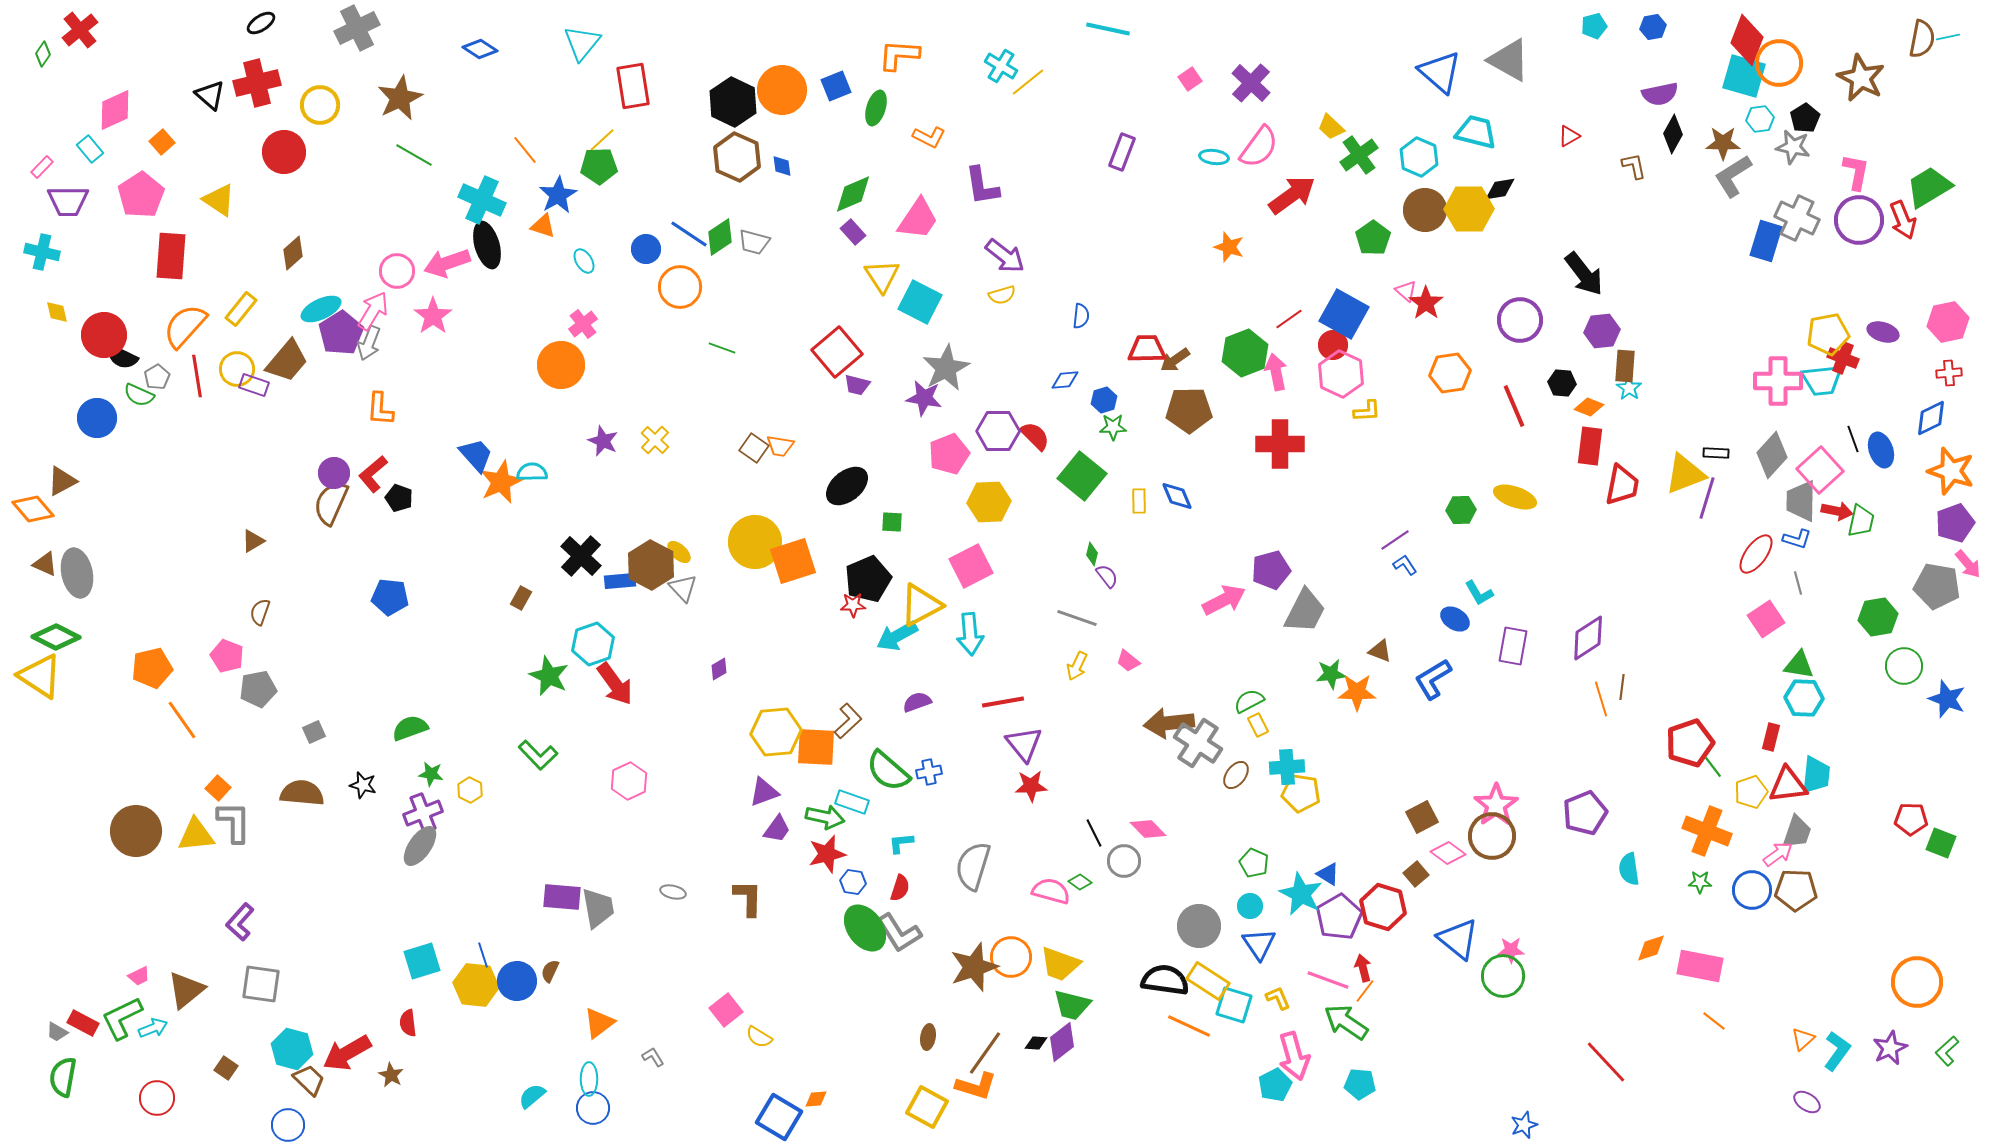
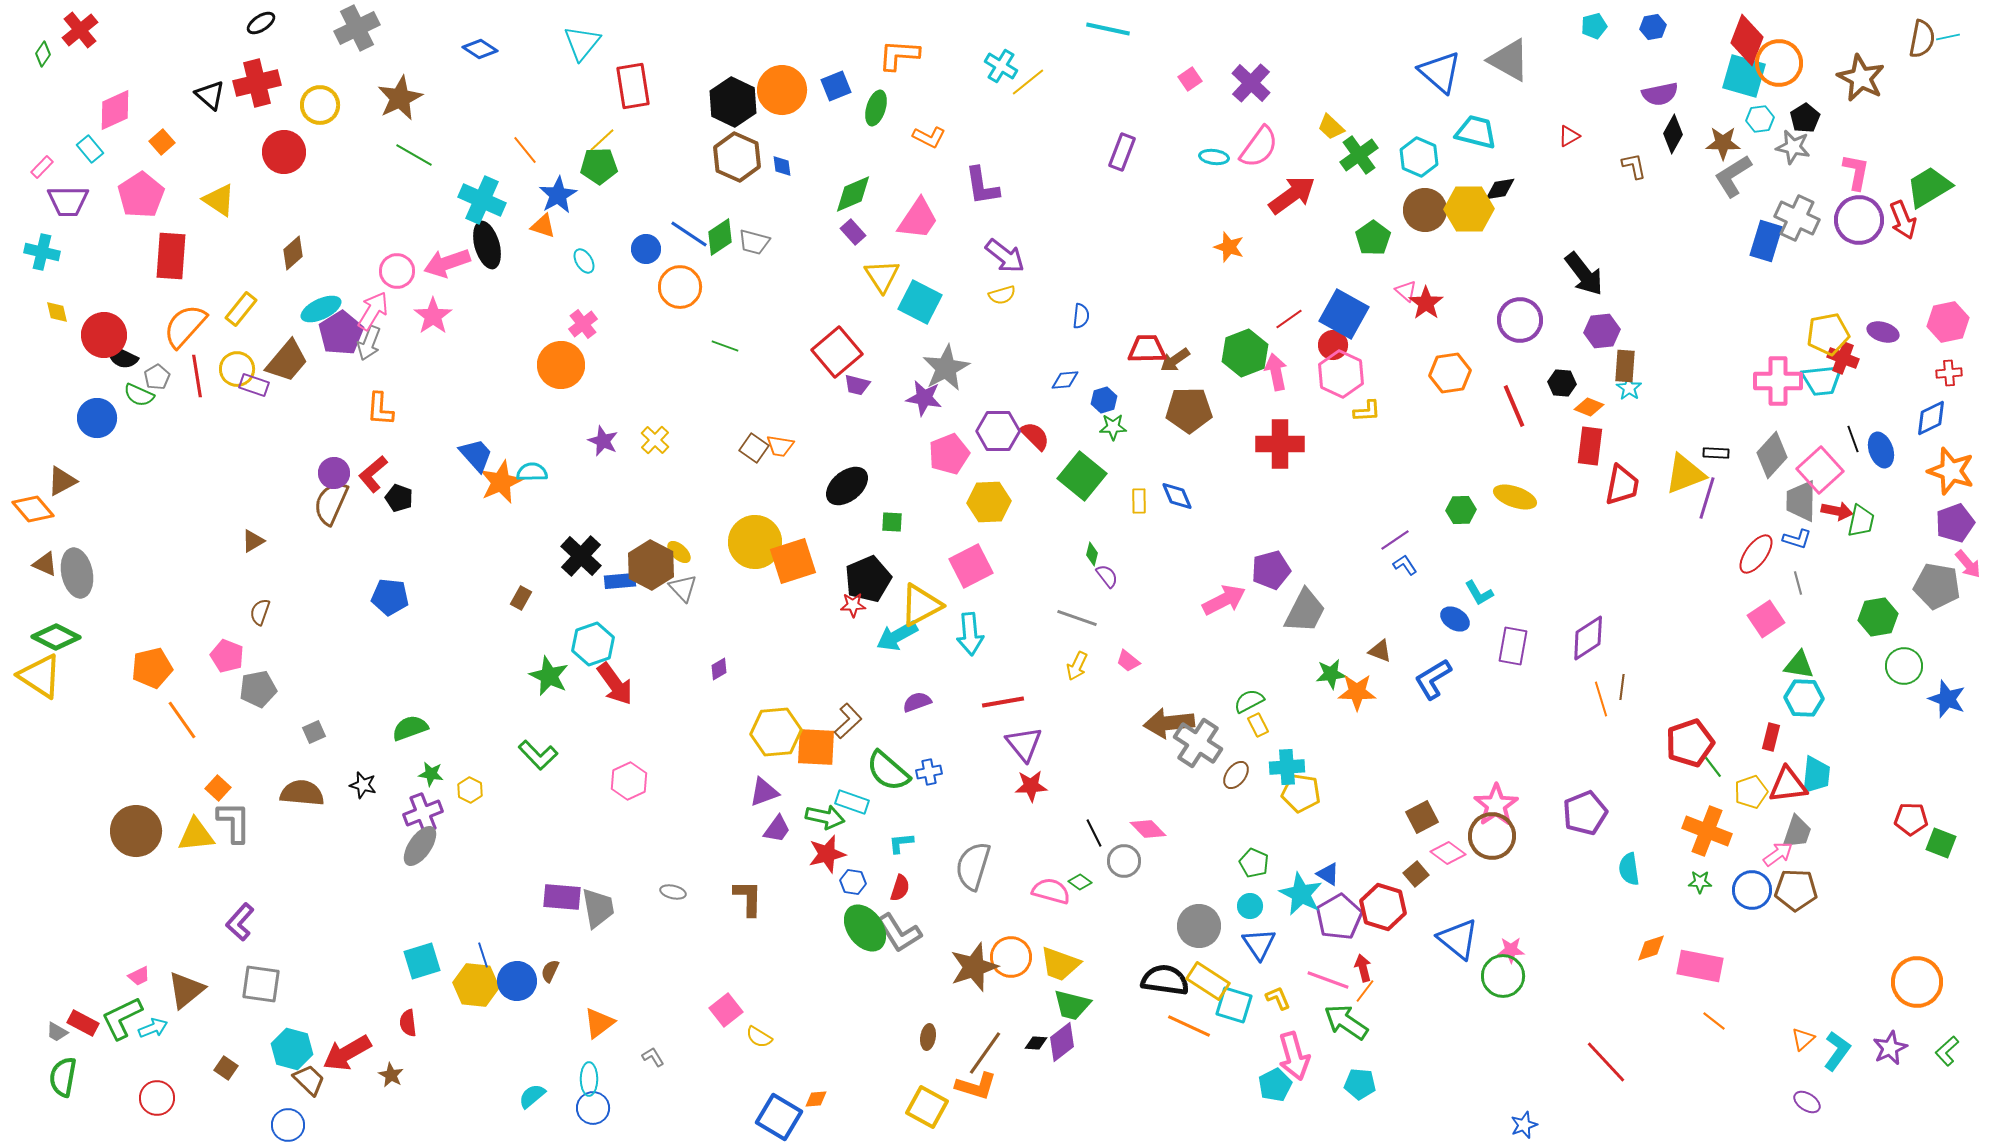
green line at (722, 348): moved 3 px right, 2 px up
